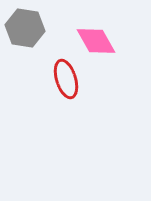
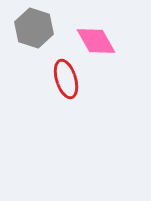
gray hexagon: moved 9 px right; rotated 9 degrees clockwise
